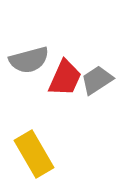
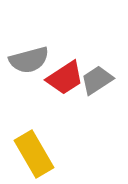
red trapezoid: rotated 33 degrees clockwise
